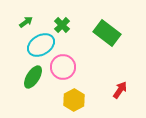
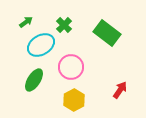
green cross: moved 2 px right
pink circle: moved 8 px right
green ellipse: moved 1 px right, 3 px down
